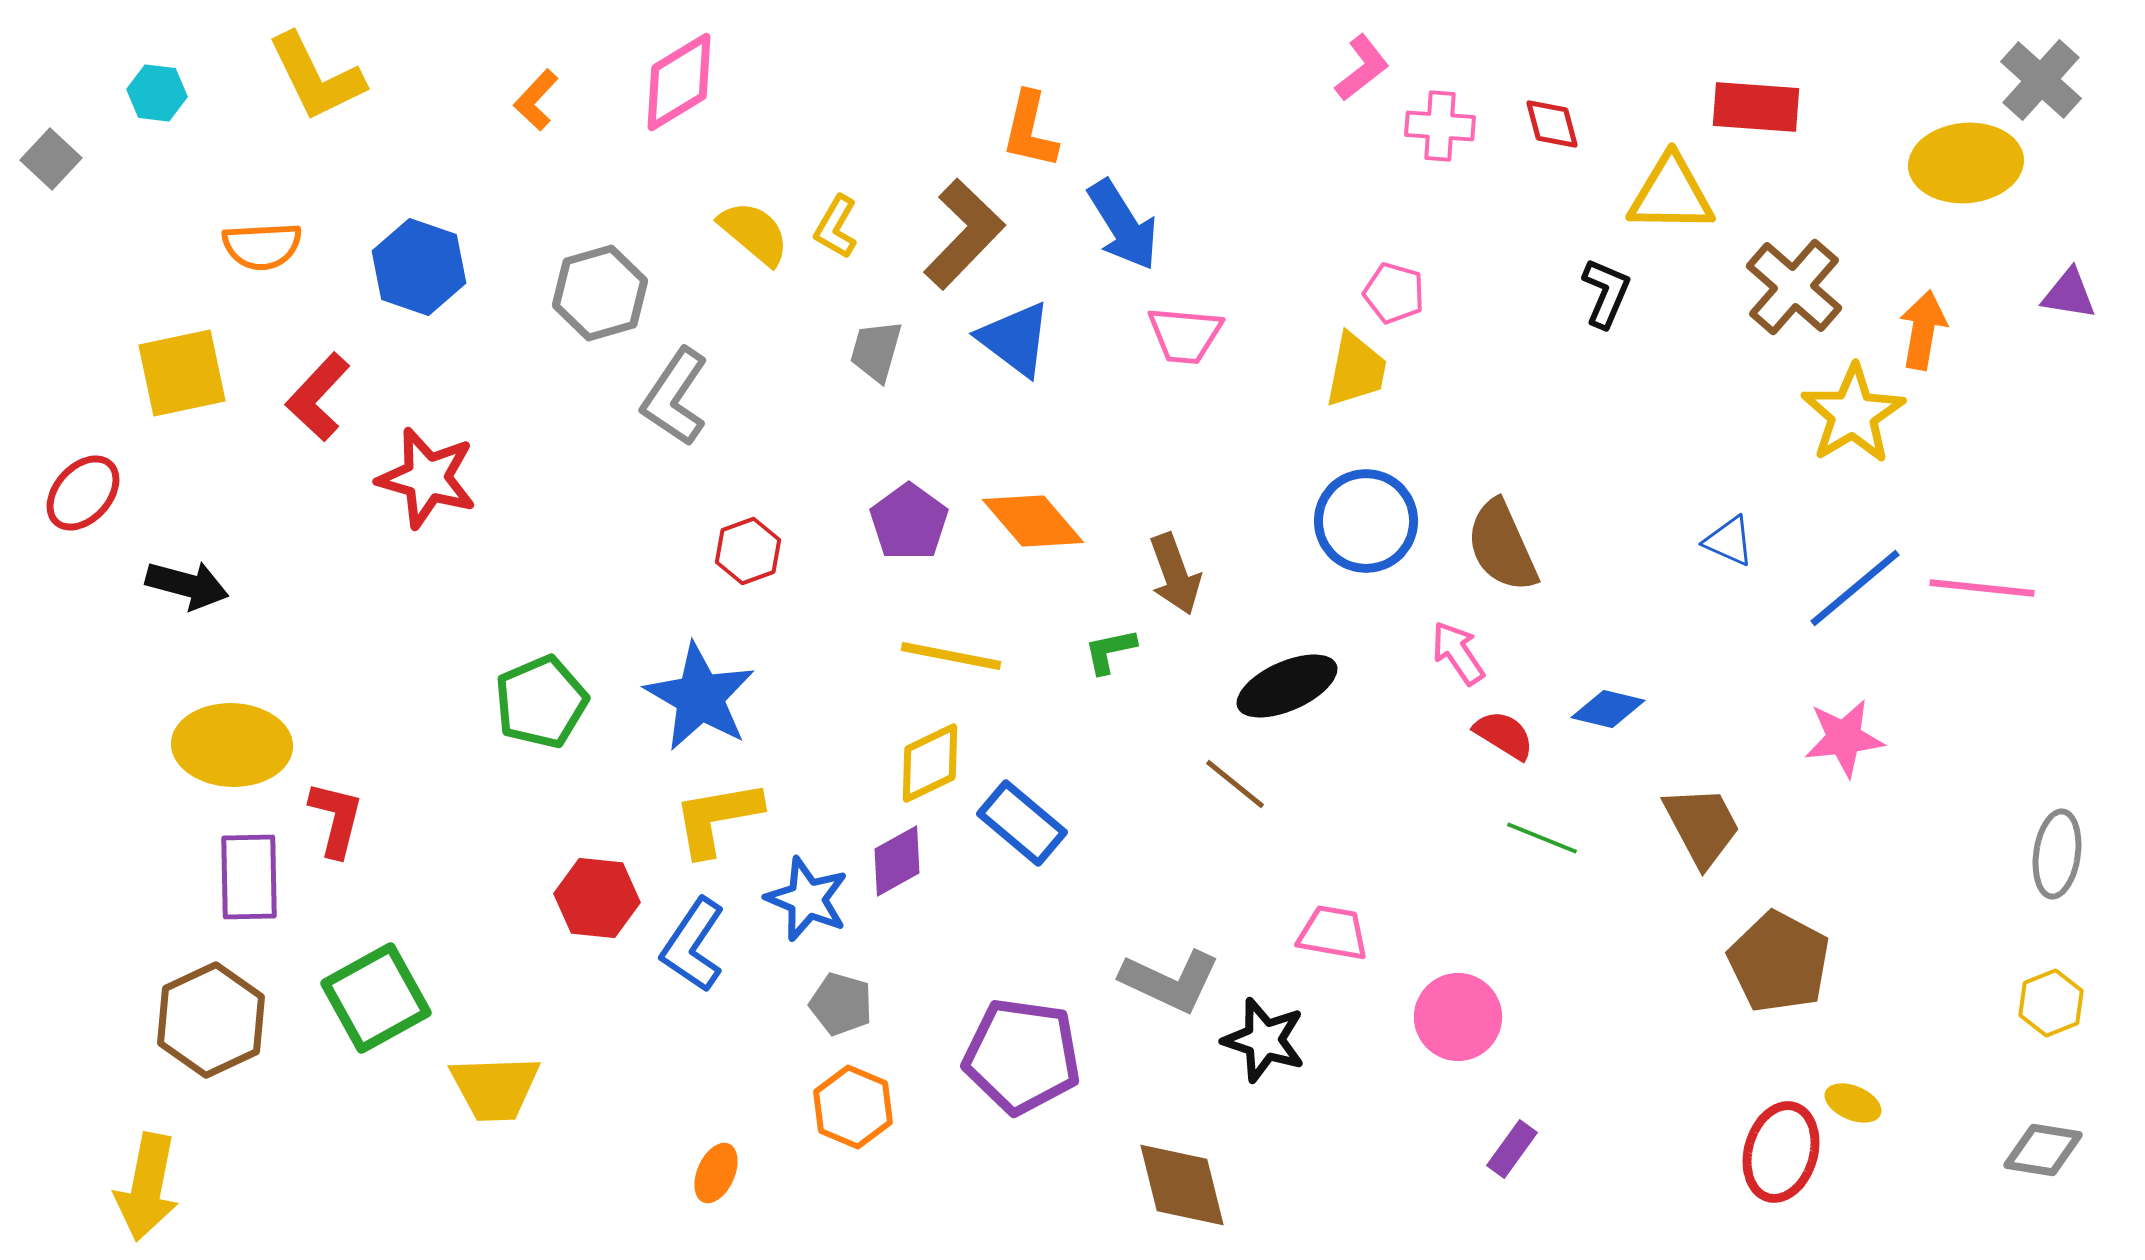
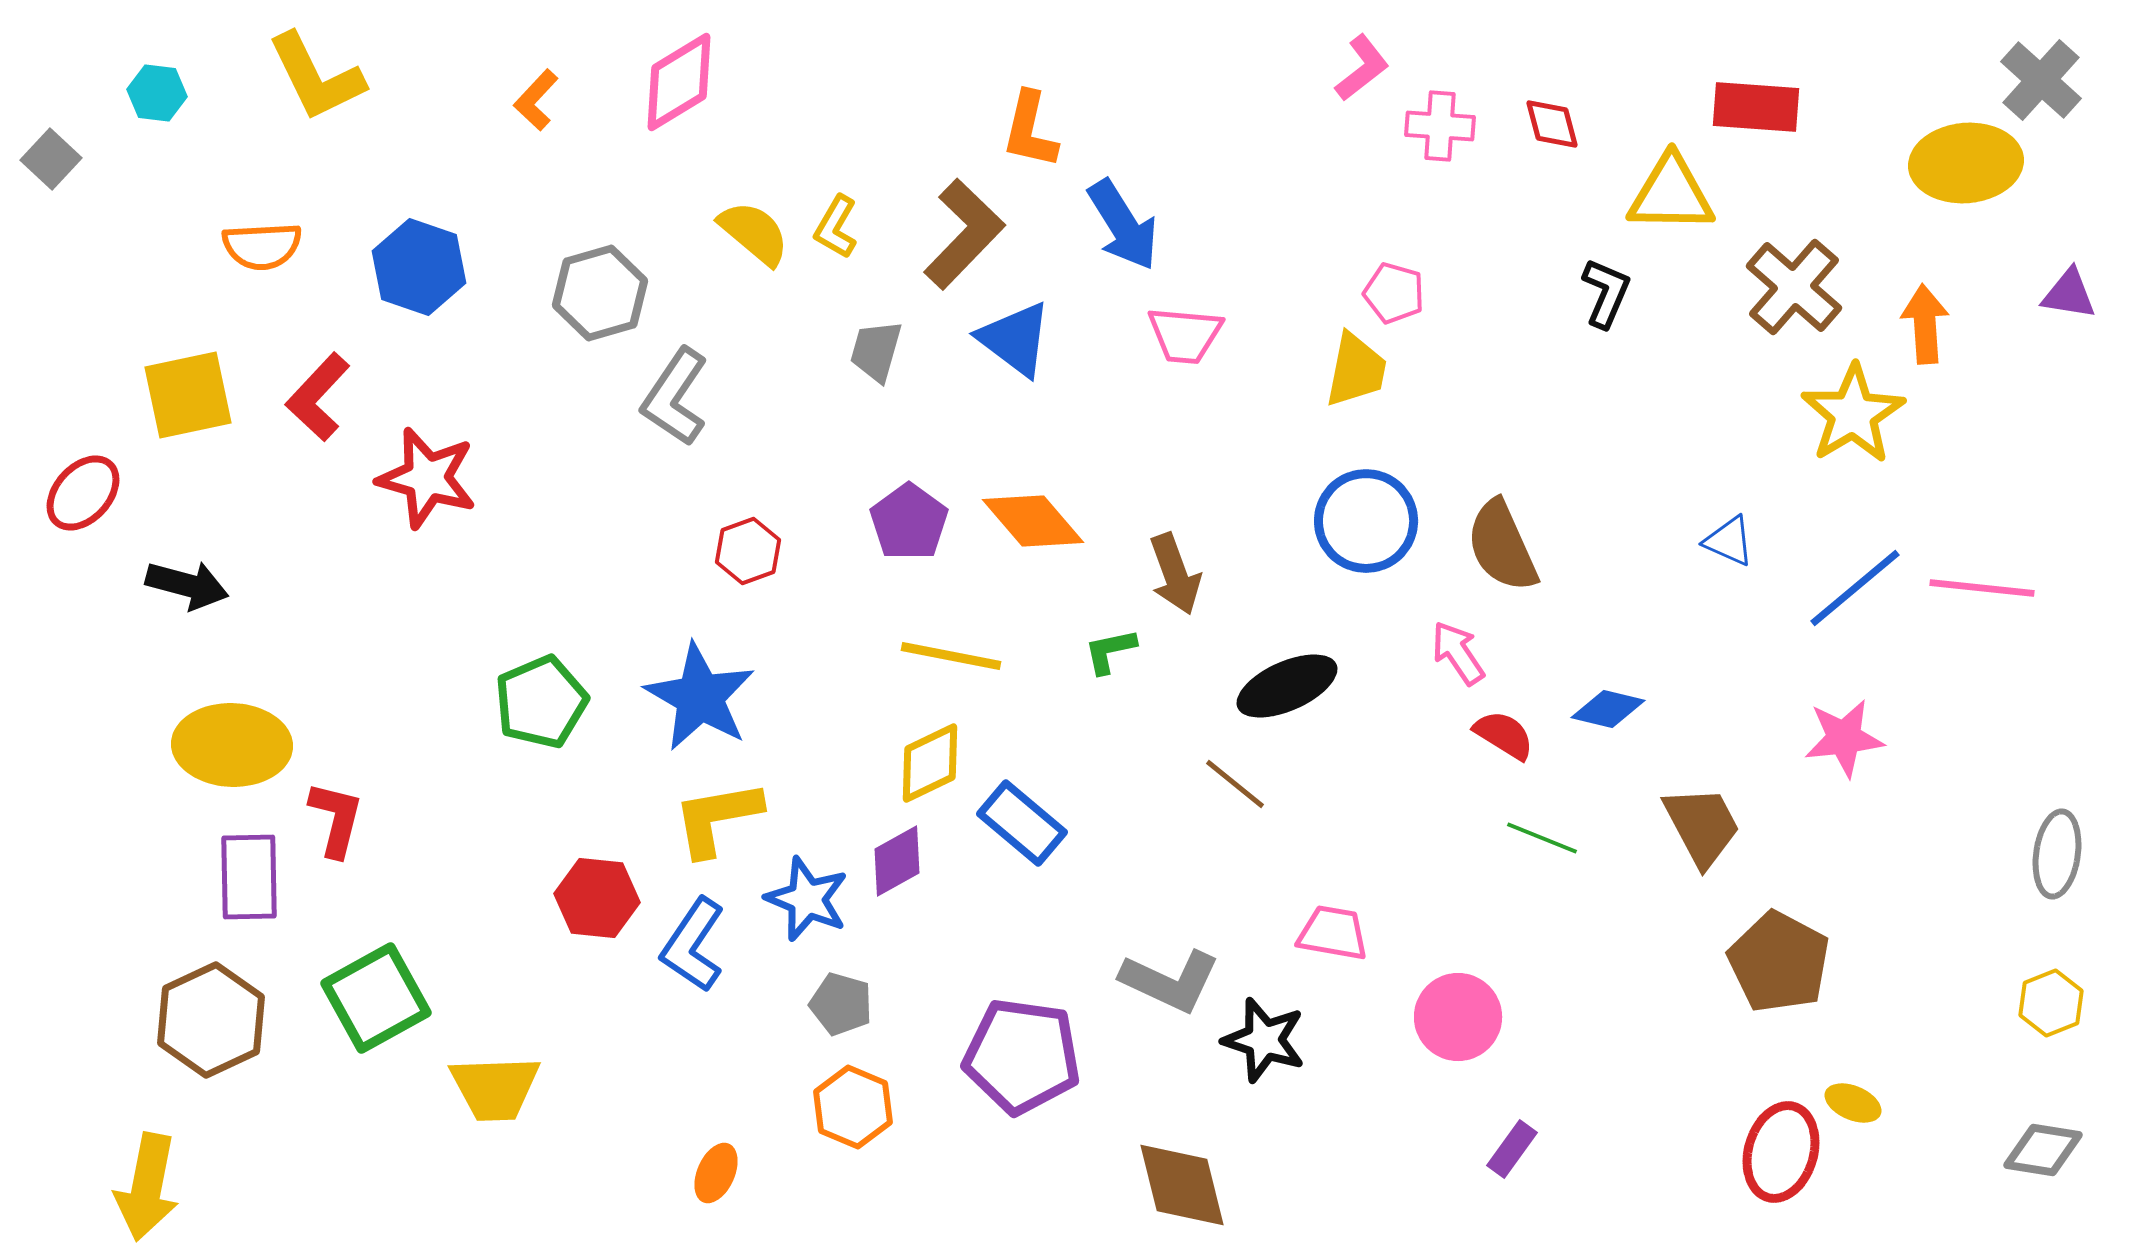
orange arrow at (1923, 330): moved 2 px right, 6 px up; rotated 14 degrees counterclockwise
yellow square at (182, 373): moved 6 px right, 22 px down
